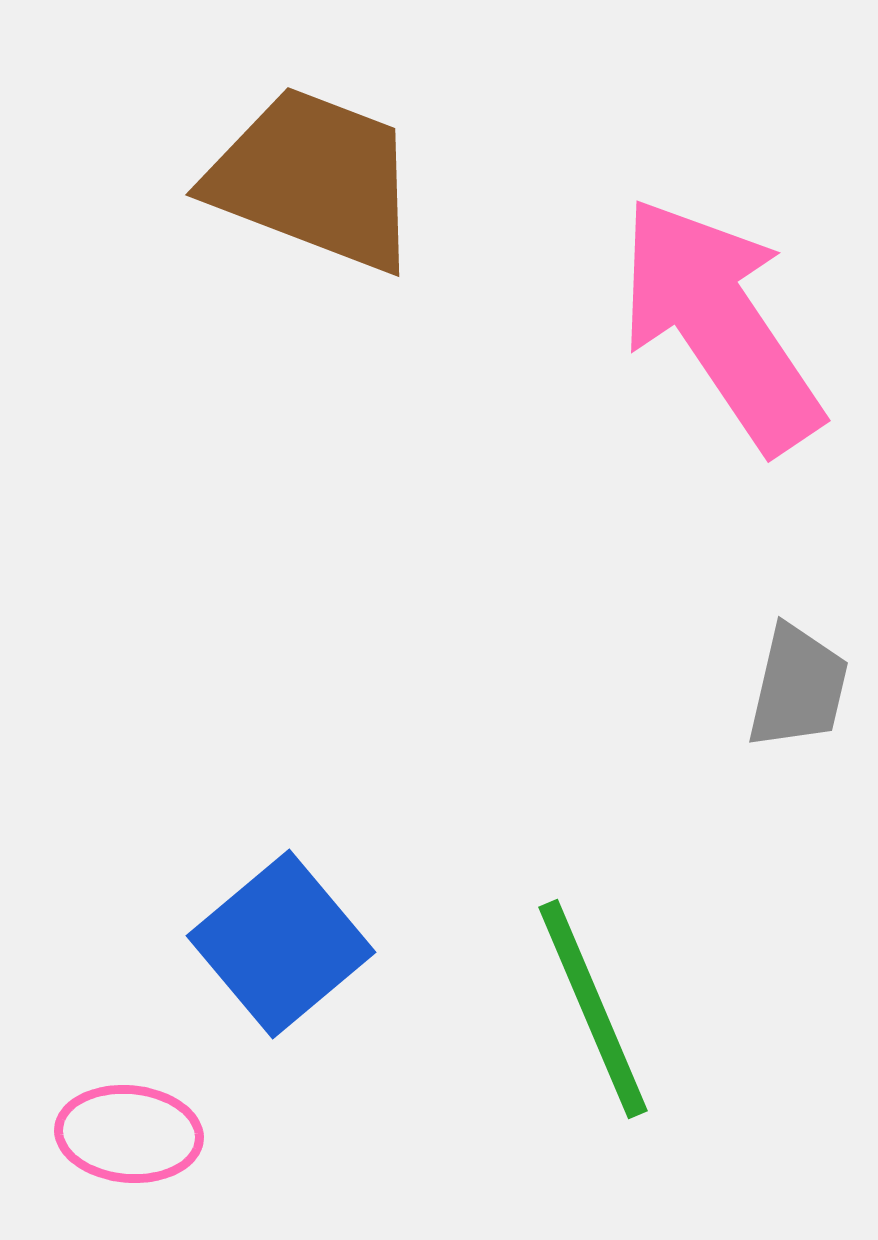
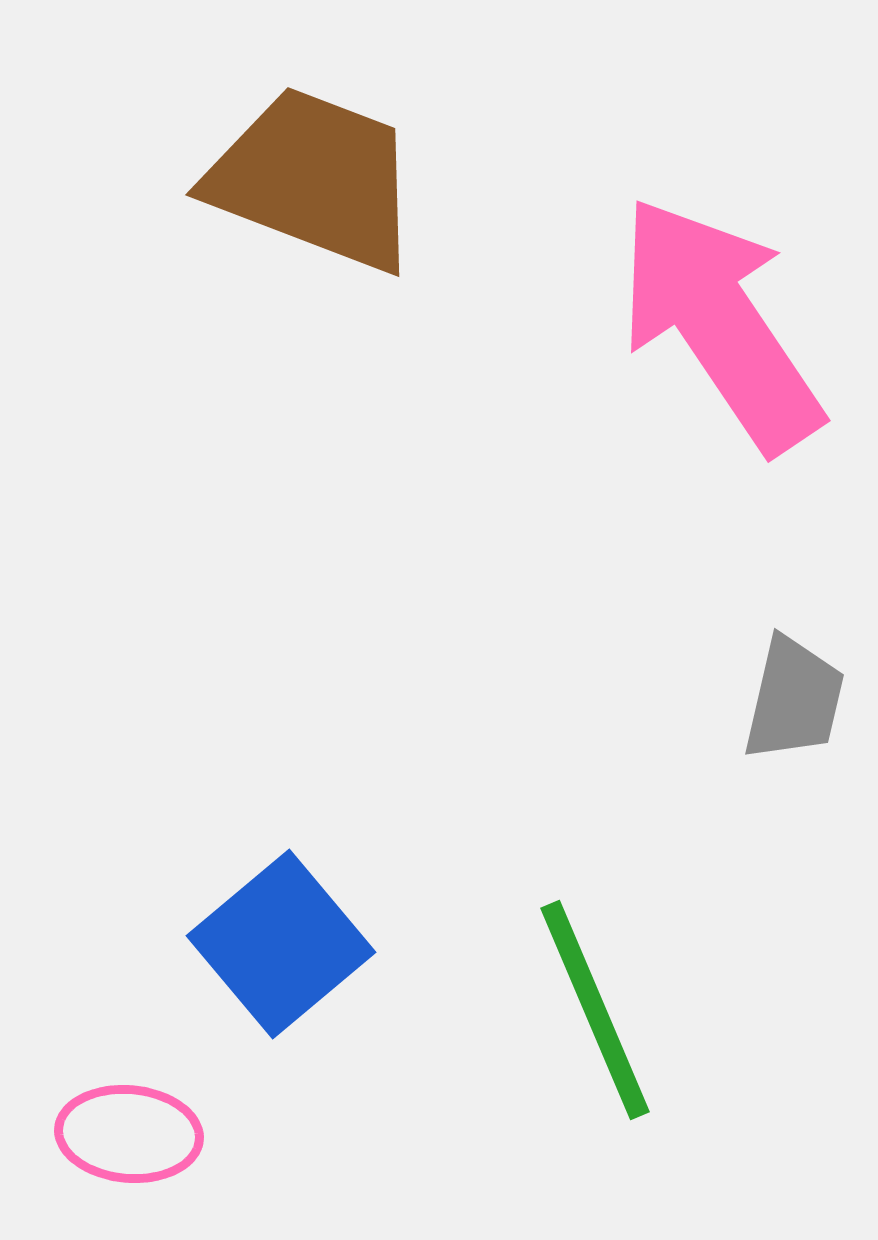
gray trapezoid: moved 4 px left, 12 px down
green line: moved 2 px right, 1 px down
